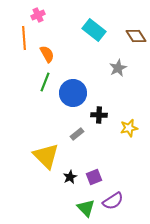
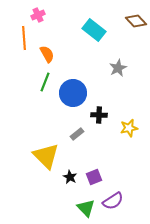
brown diamond: moved 15 px up; rotated 10 degrees counterclockwise
black star: rotated 16 degrees counterclockwise
